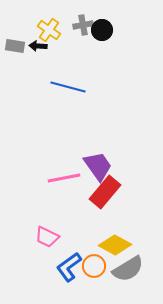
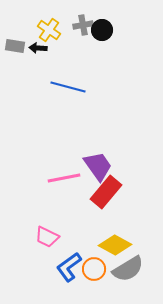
black arrow: moved 2 px down
red rectangle: moved 1 px right
orange circle: moved 3 px down
